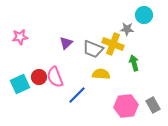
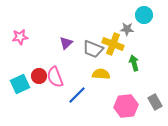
red circle: moved 1 px up
gray rectangle: moved 2 px right, 3 px up
